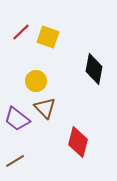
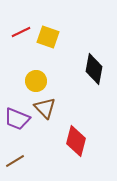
red line: rotated 18 degrees clockwise
purple trapezoid: rotated 16 degrees counterclockwise
red diamond: moved 2 px left, 1 px up
